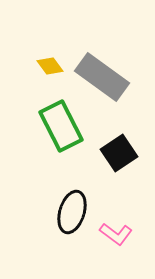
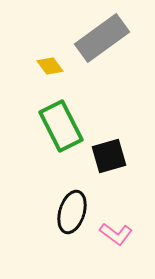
gray rectangle: moved 39 px up; rotated 72 degrees counterclockwise
black square: moved 10 px left, 3 px down; rotated 18 degrees clockwise
